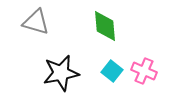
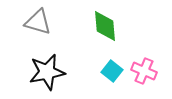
gray triangle: moved 2 px right
black star: moved 14 px left, 1 px up
